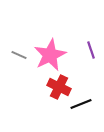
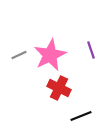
gray line: rotated 49 degrees counterclockwise
red cross: moved 1 px down
black line: moved 12 px down
